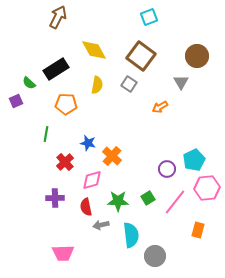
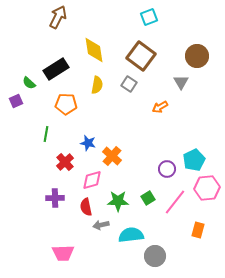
yellow diamond: rotated 20 degrees clockwise
cyan semicircle: rotated 90 degrees counterclockwise
